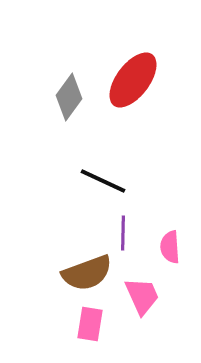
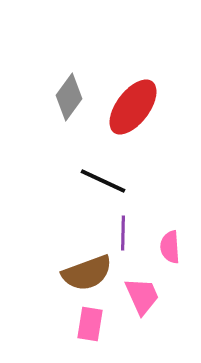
red ellipse: moved 27 px down
